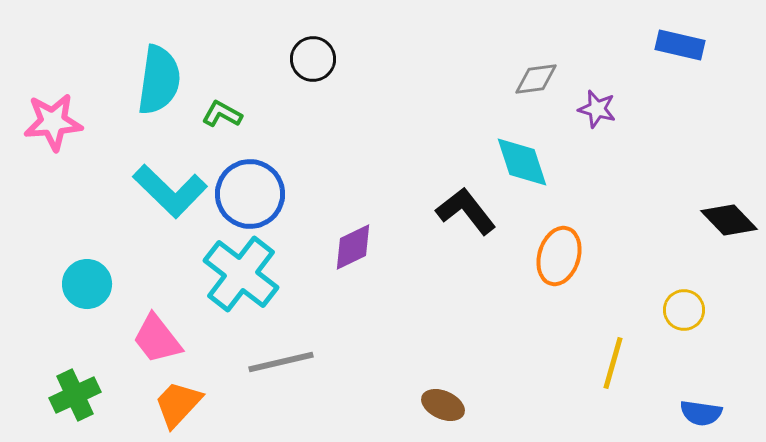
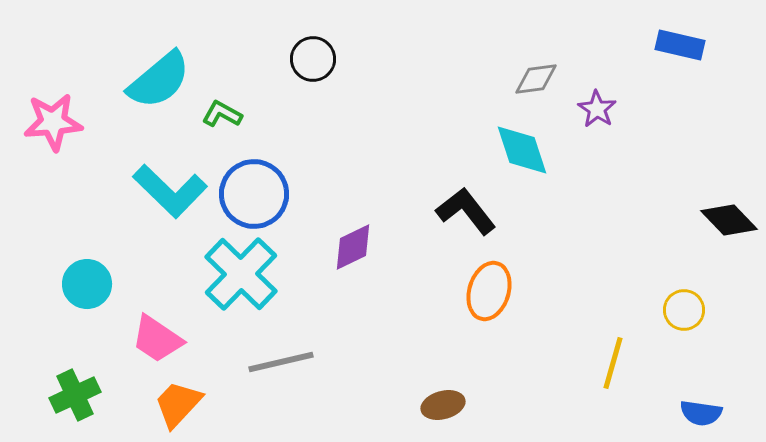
cyan semicircle: rotated 42 degrees clockwise
purple star: rotated 18 degrees clockwise
cyan diamond: moved 12 px up
blue circle: moved 4 px right
orange ellipse: moved 70 px left, 35 px down
cyan cross: rotated 6 degrees clockwise
pink trapezoid: rotated 18 degrees counterclockwise
brown ellipse: rotated 39 degrees counterclockwise
